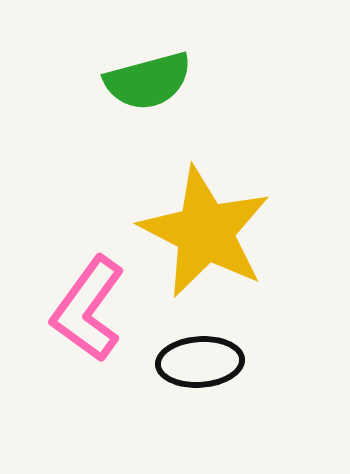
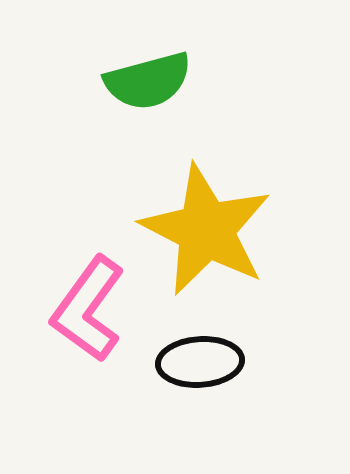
yellow star: moved 1 px right, 2 px up
